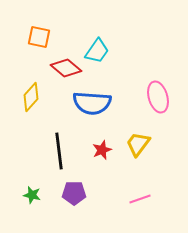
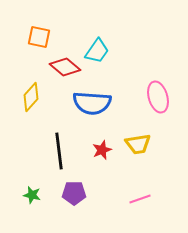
red diamond: moved 1 px left, 1 px up
yellow trapezoid: rotated 136 degrees counterclockwise
